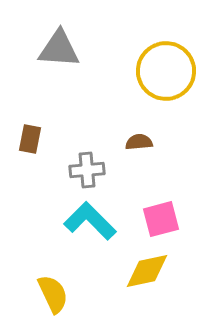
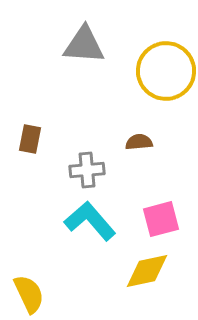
gray triangle: moved 25 px right, 4 px up
cyan L-shape: rotated 4 degrees clockwise
yellow semicircle: moved 24 px left
